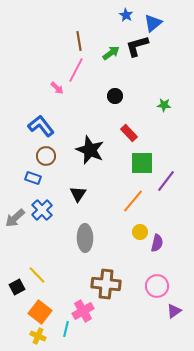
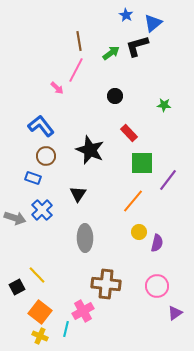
purple line: moved 2 px right, 1 px up
gray arrow: rotated 120 degrees counterclockwise
yellow circle: moved 1 px left
purple triangle: moved 1 px right, 2 px down
yellow cross: moved 2 px right
